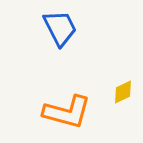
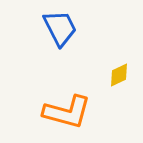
yellow diamond: moved 4 px left, 17 px up
